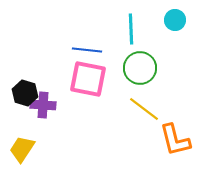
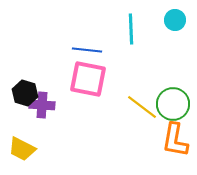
green circle: moved 33 px right, 36 px down
purple cross: moved 1 px left
yellow line: moved 2 px left, 2 px up
orange L-shape: rotated 24 degrees clockwise
yellow trapezoid: rotated 96 degrees counterclockwise
